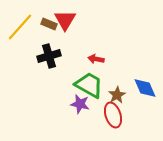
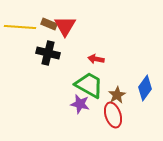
red triangle: moved 6 px down
yellow line: rotated 52 degrees clockwise
black cross: moved 1 px left, 3 px up; rotated 30 degrees clockwise
blue diamond: rotated 60 degrees clockwise
